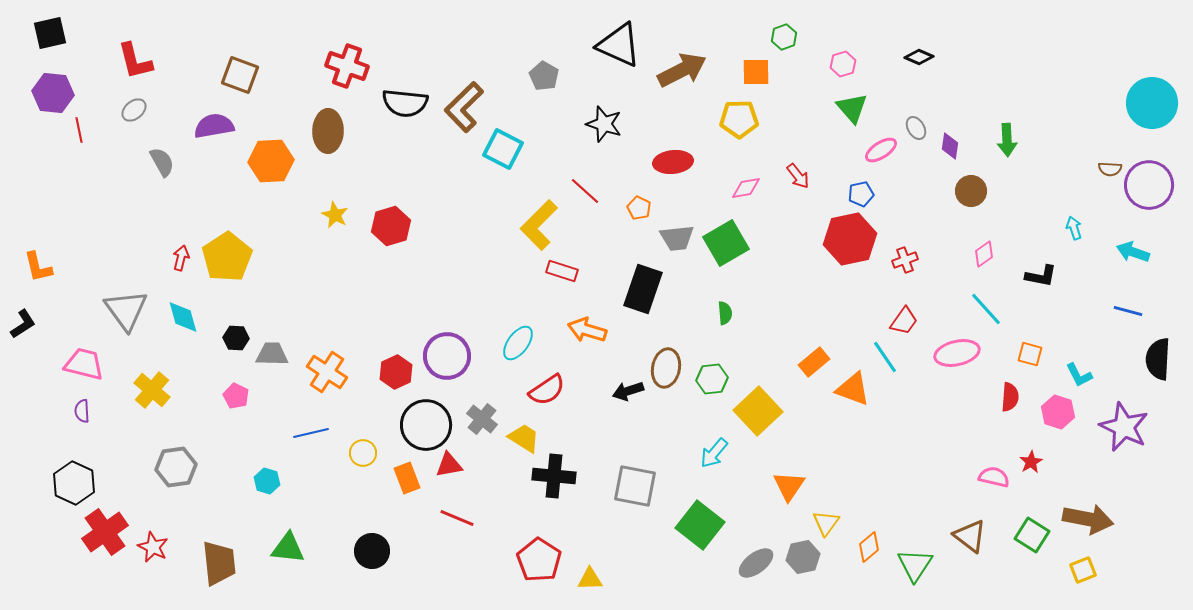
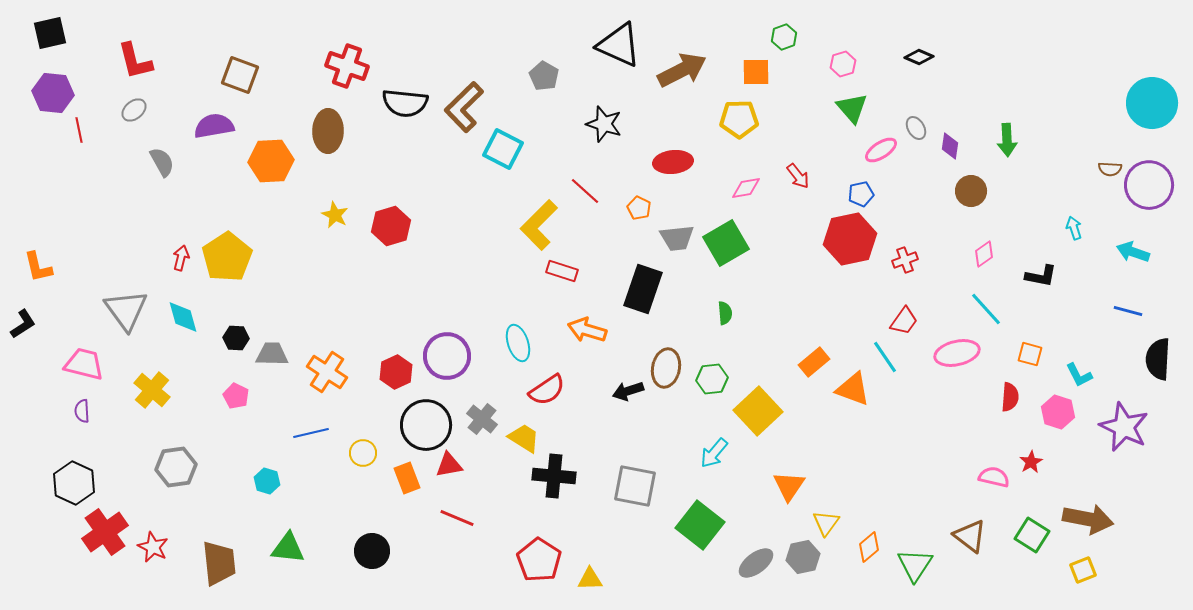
cyan ellipse at (518, 343): rotated 54 degrees counterclockwise
